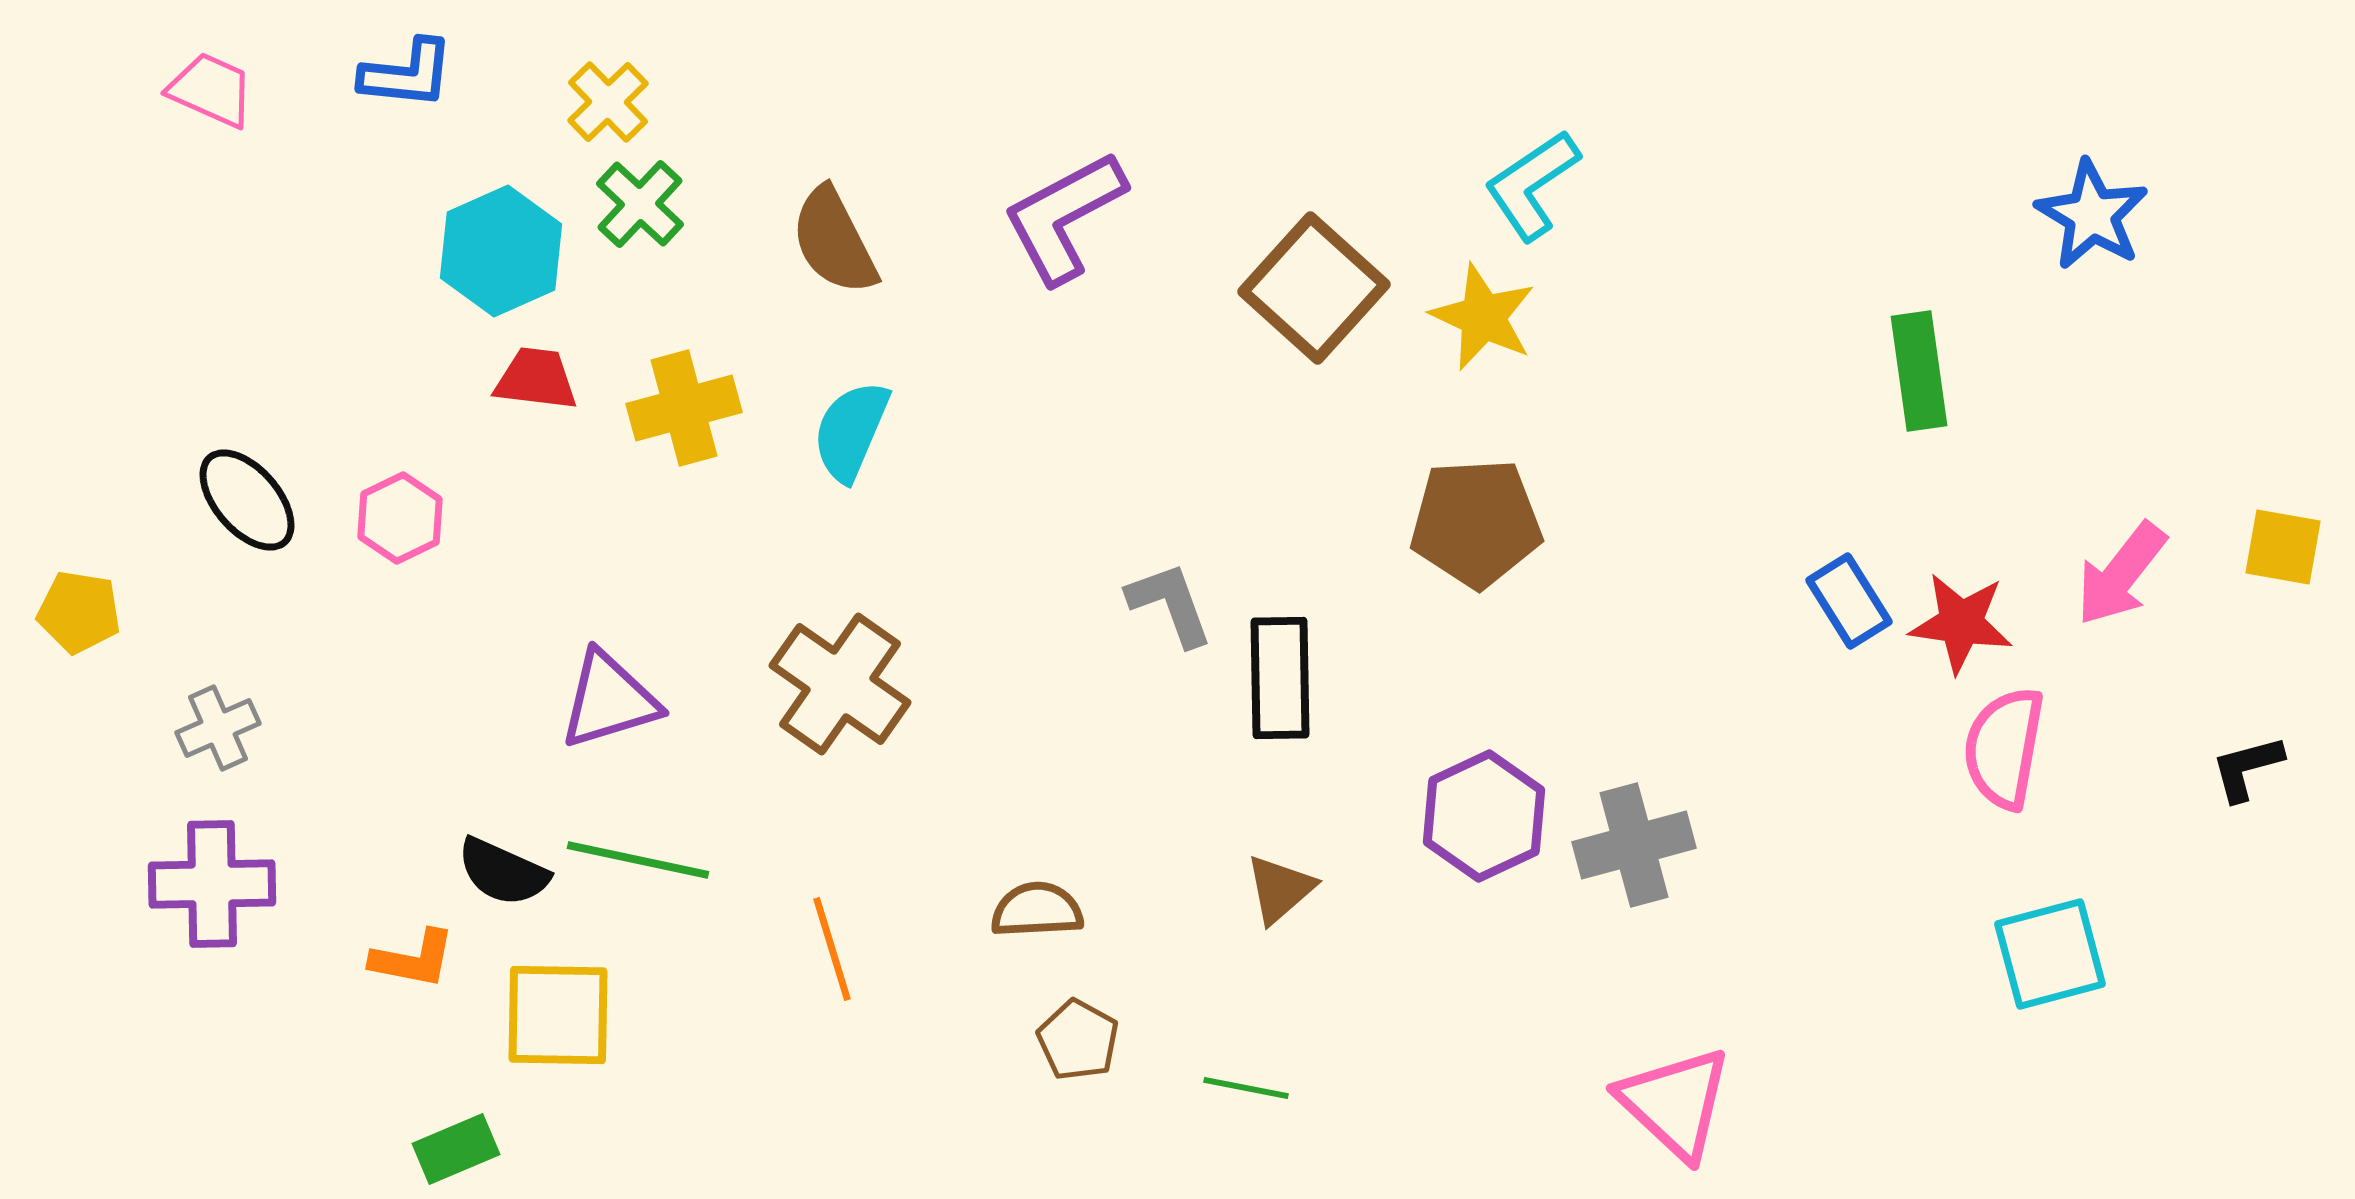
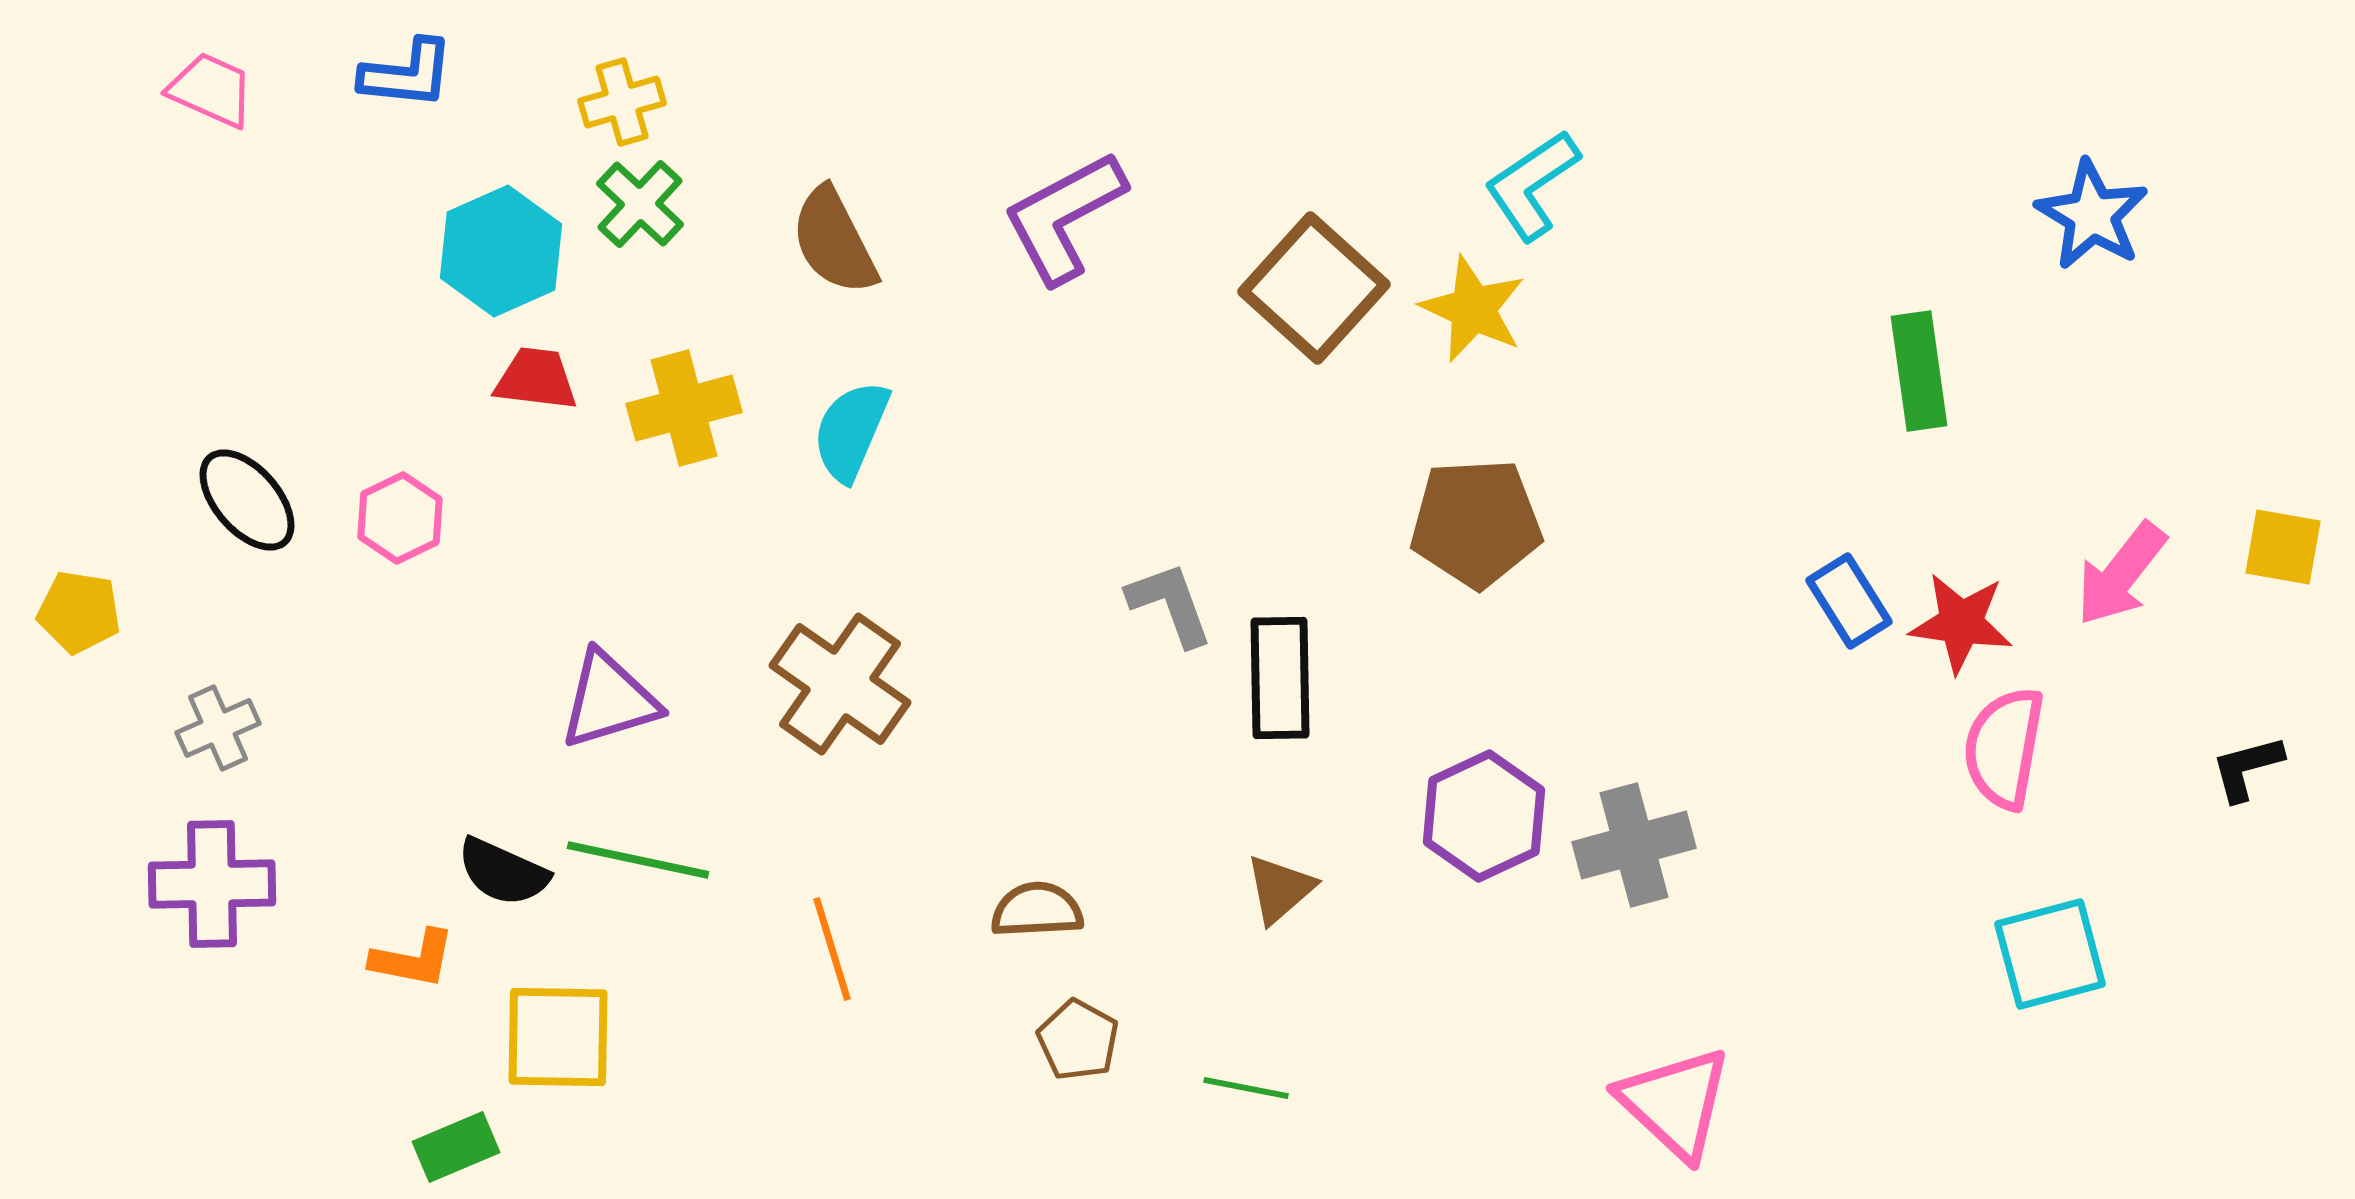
yellow cross at (608, 102): moved 14 px right; rotated 28 degrees clockwise
yellow star at (1483, 317): moved 10 px left, 8 px up
yellow square at (558, 1015): moved 22 px down
green rectangle at (456, 1149): moved 2 px up
